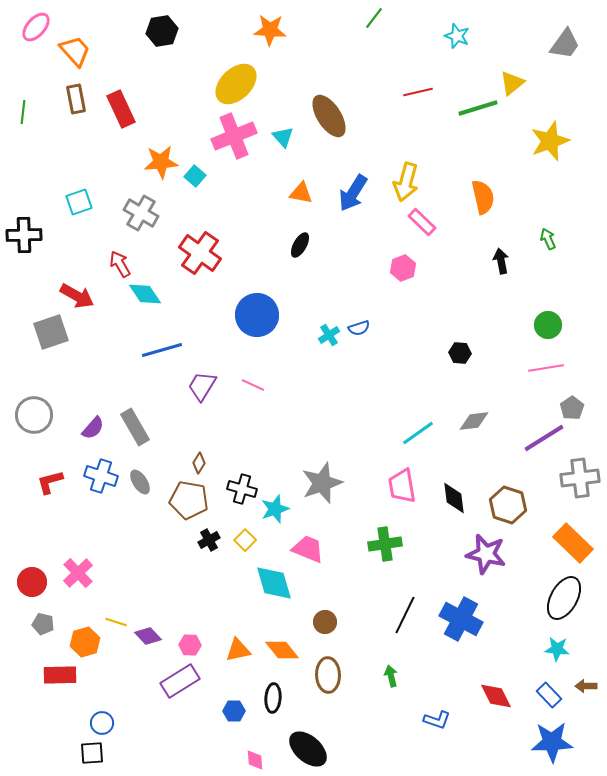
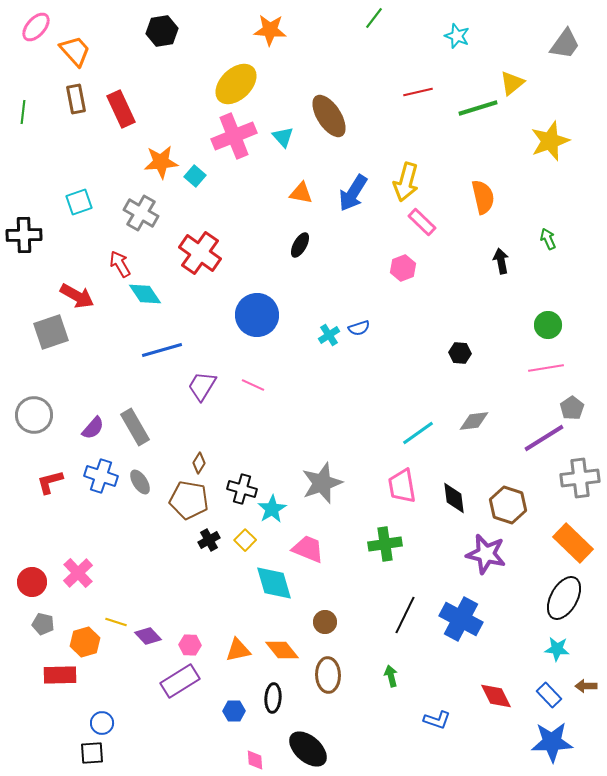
cyan star at (275, 509): moved 3 px left; rotated 12 degrees counterclockwise
